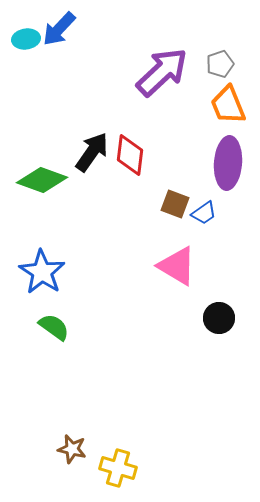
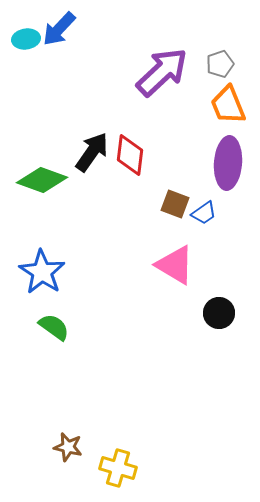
pink triangle: moved 2 px left, 1 px up
black circle: moved 5 px up
brown star: moved 4 px left, 2 px up
